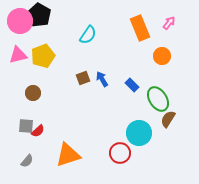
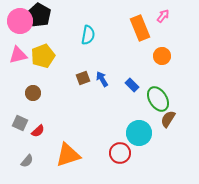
pink arrow: moved 6 px left, 7 px up
cyan semicircle: rotated 24 degrees counterclockwise
gray square: moved 6 px left, 3 px up; rotated 21 degrees clockwise
